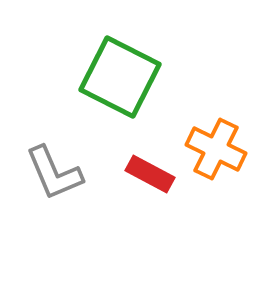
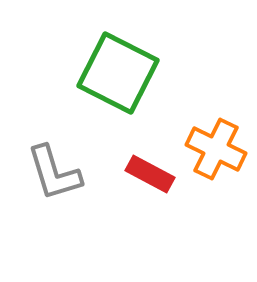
green square: moved 2 px left, 4 px up
gray L-shape: rotated 6 degrees clockwise
